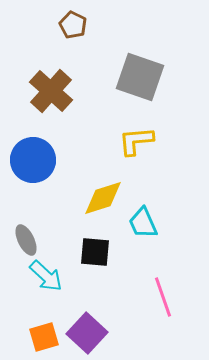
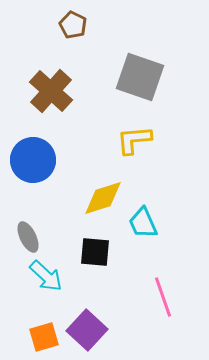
yellow L-shape: moved 2 px left, 1 px up
gray ellipse: moved 2 px right, 3 px up
purple square: moved 3 px up
